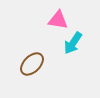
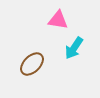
cyan arrow: moved 1 px right, 5 px down
